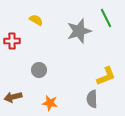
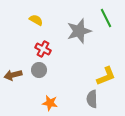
red cross: moved 31 px right, 8 px down; rotated 28 degrees clockwise
brown arrow: moved 22 px up
